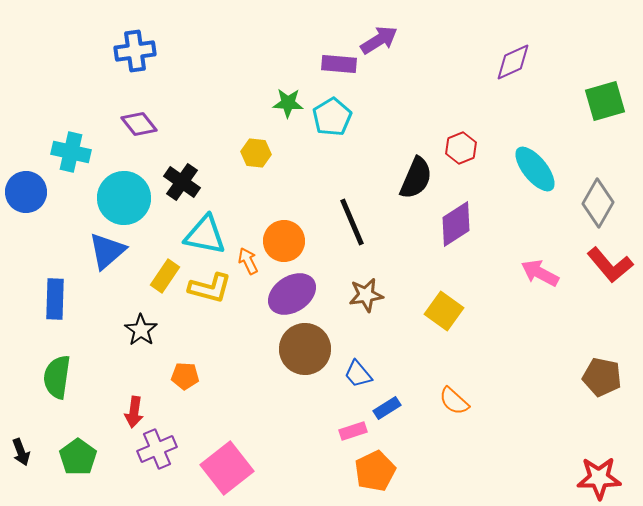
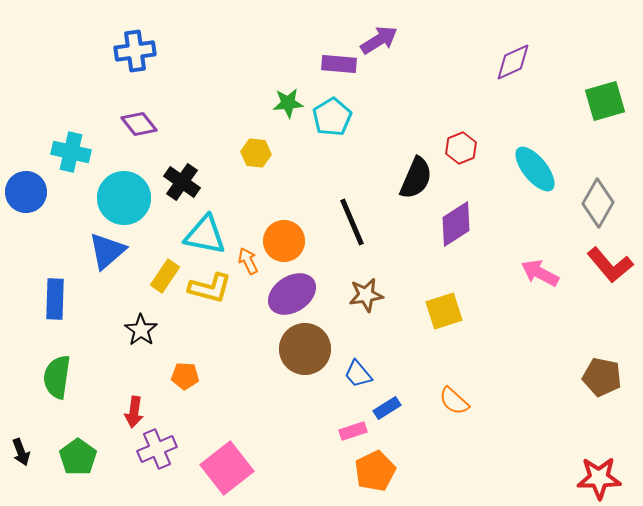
green star at (288, 103): rotated 8 degrees counterclockwise
yellow square at (444, 311): rotated 36 degrees clockwise
